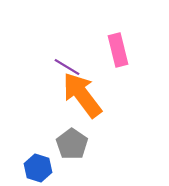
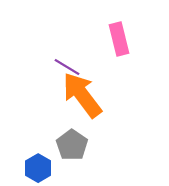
pink rectangle: moved 1 px right, 11 px up
gray pentagon: moved 1 px down
blue hexagon: rotated 12 degrees clockwise
